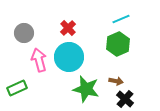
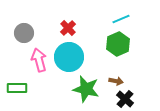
green rectangle: rotated 24 degrees clockwise
